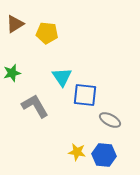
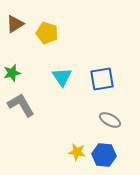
yellow pentagon: rotated 10 degrees clockwise
blue square: moved 17 px right, 16 px up; rotated 15 degrees counterclockwise
gray L-shape: moved 14 px left, 1 px up
